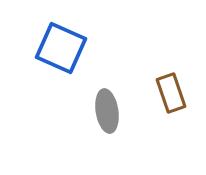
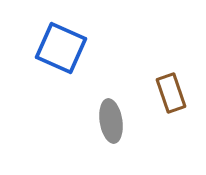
gray ellipse: moved 4 px right, 10 px down
